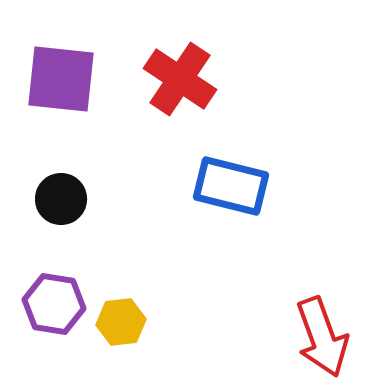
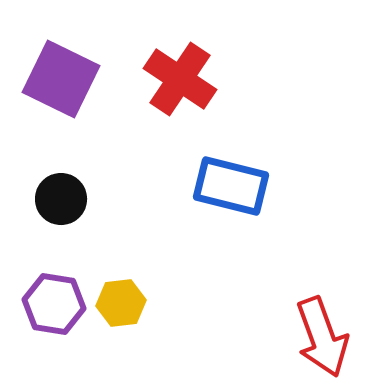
purple square: rotated 20 degrees clockwise
yellow hexagon: moved 19 px up
